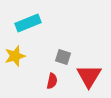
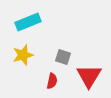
cyan rectangle: moved 1 px up
yellow star: moved 8 px right, 1 px up
